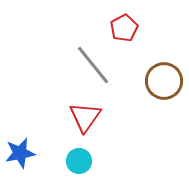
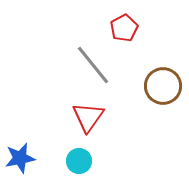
brown circle: moved 1 px left, 5 px down
red triangle: moved 3 px right
blue star: moved 5 px down
